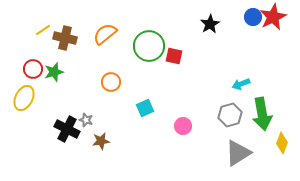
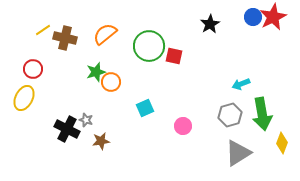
green star: moved 42 px right
